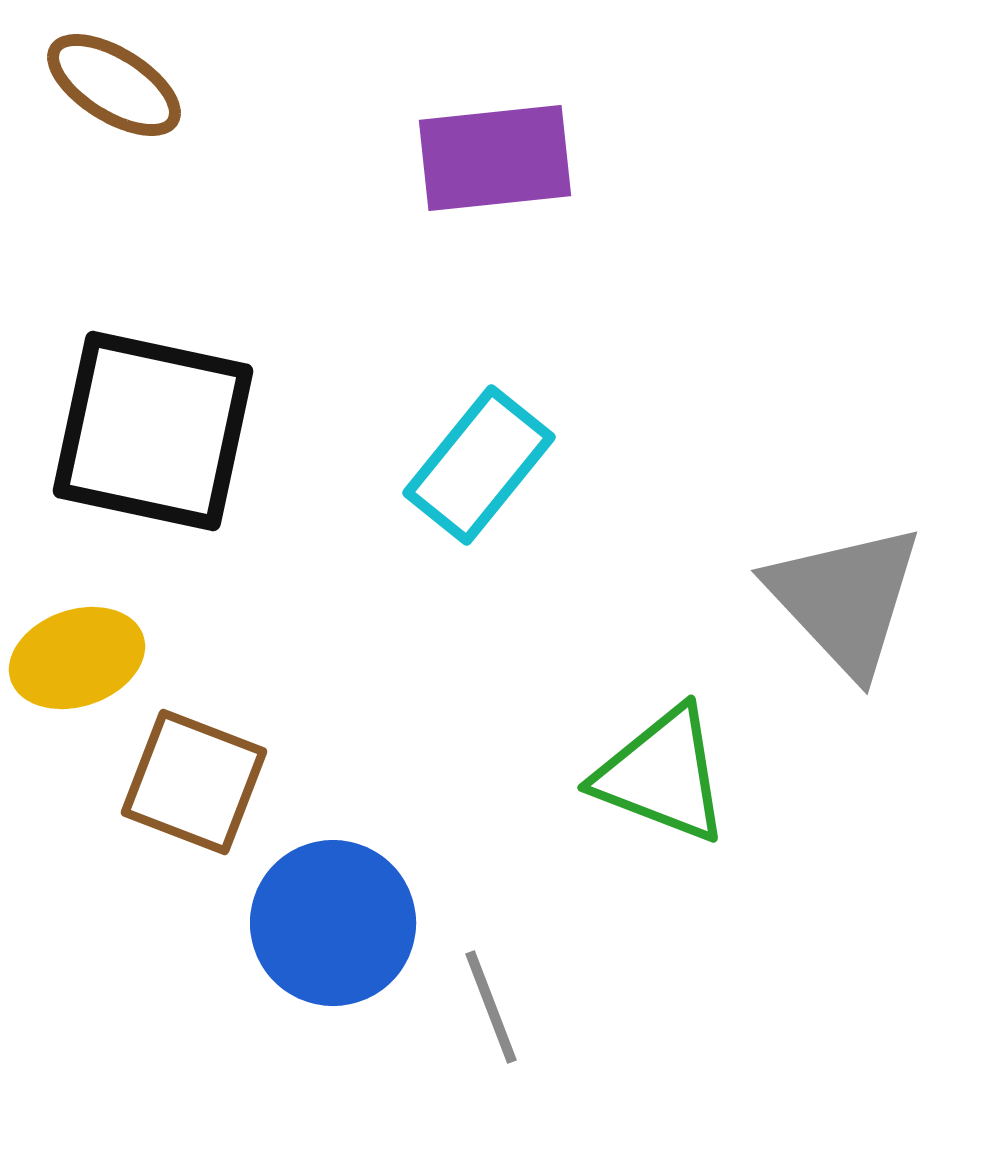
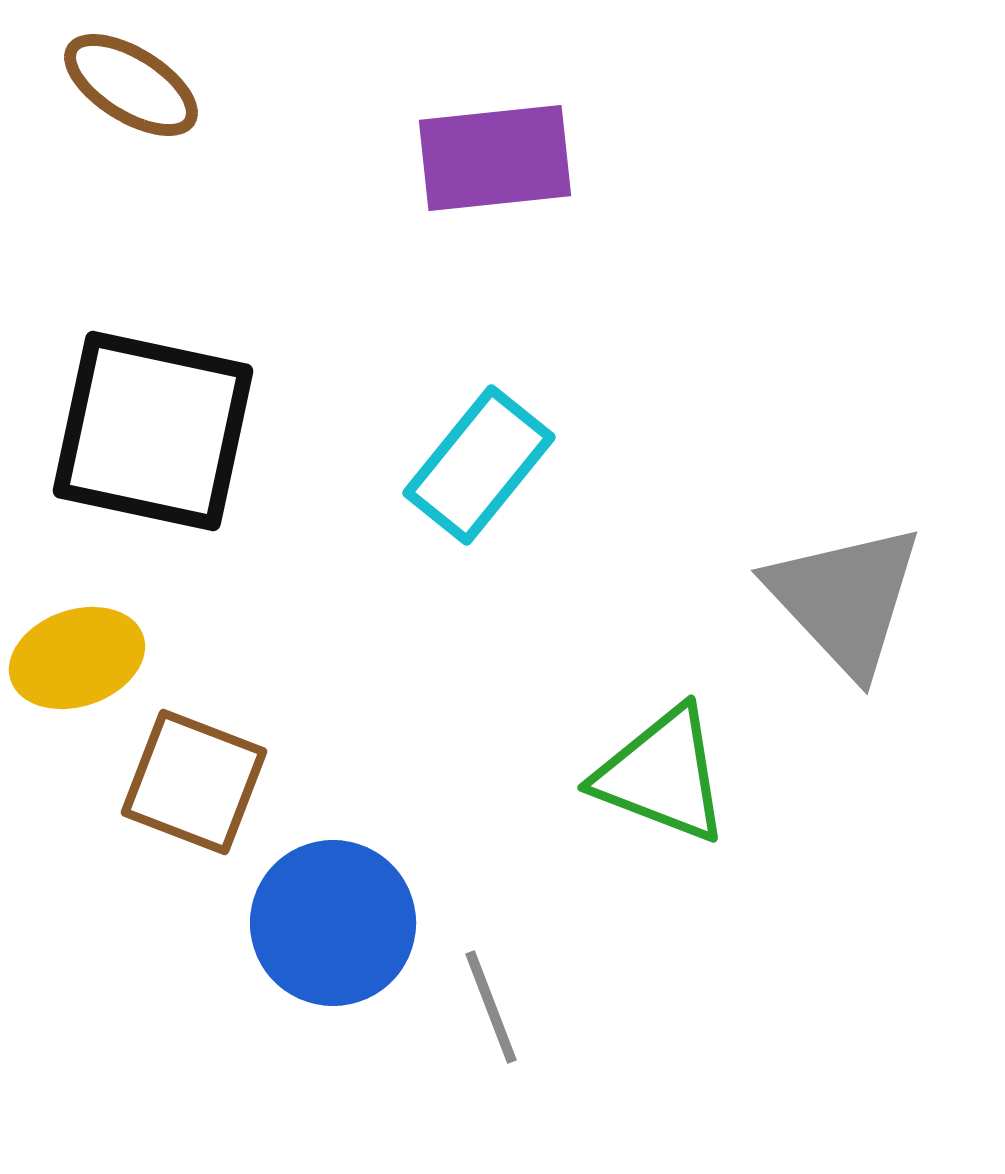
brown ellipse: moved 17 px right
